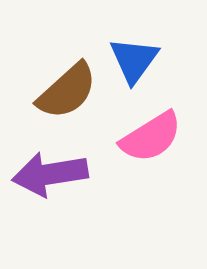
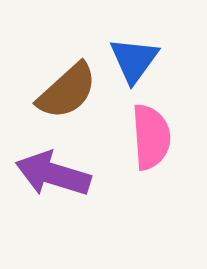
pink semicircle: rotated 62 degrees counterclockwise
purple arrow: moved 3 px right; rotated 26 degrees clockwise
